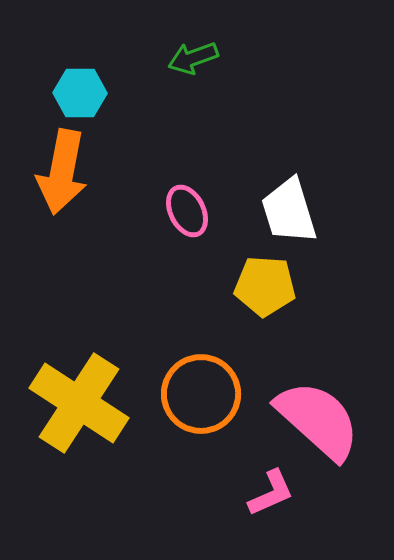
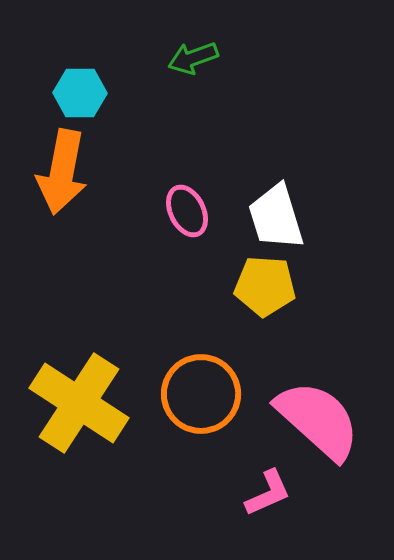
white trapezoid: moved 13 px left, 6 px down
pink L-shape: moved 3 px left
